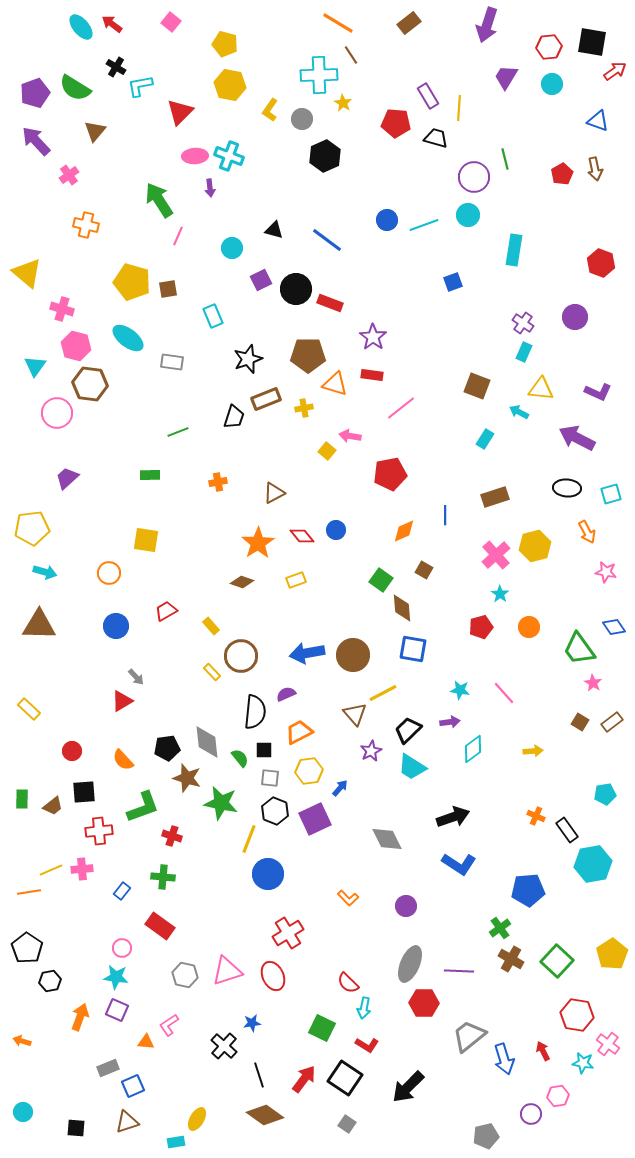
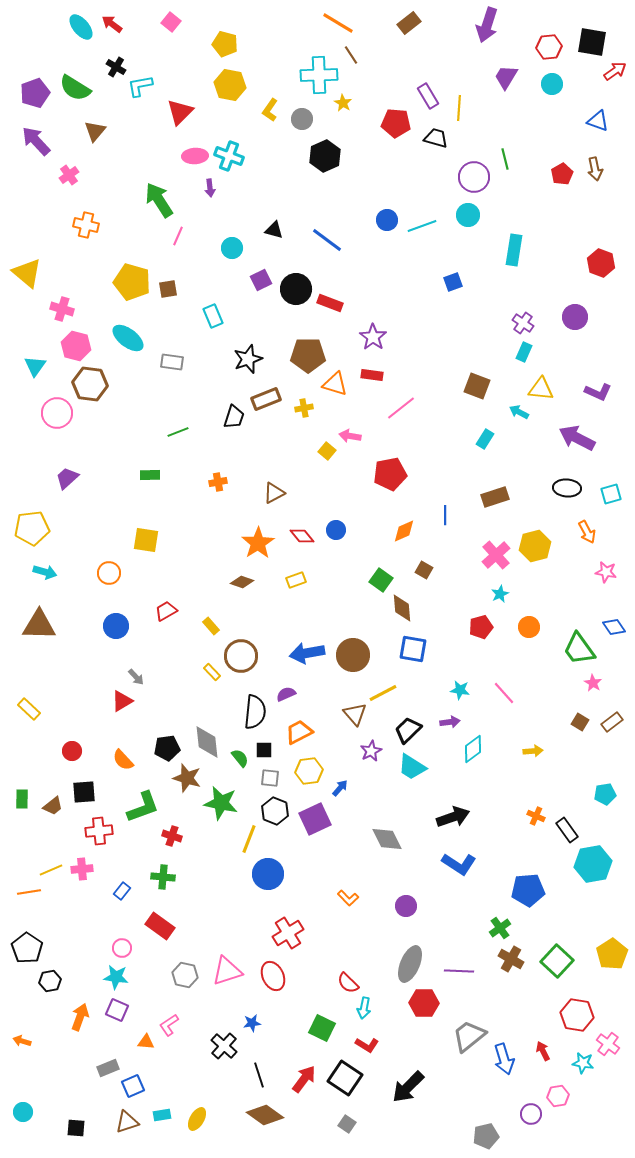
cyan line at (424, 225): moved 2 px left, 1 px down
cyan star at (500, 594): rotated 12 degrees clockwise
cyan rectangle at (176, 1142): moved 14 px left, 27 px up
